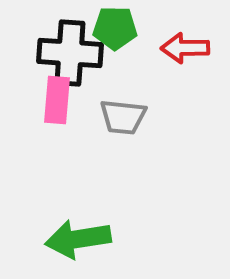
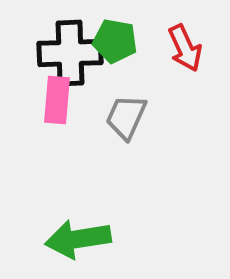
green pentagon: moved 13 px down; rotated 9 degrees clockwise
red arrow: rotated 114 degrees counterclockwise
black cross: rotated 6 degrees counterclockwise
gray trapezoid: moved 3 px right; rotated 108 degrees clockwise
